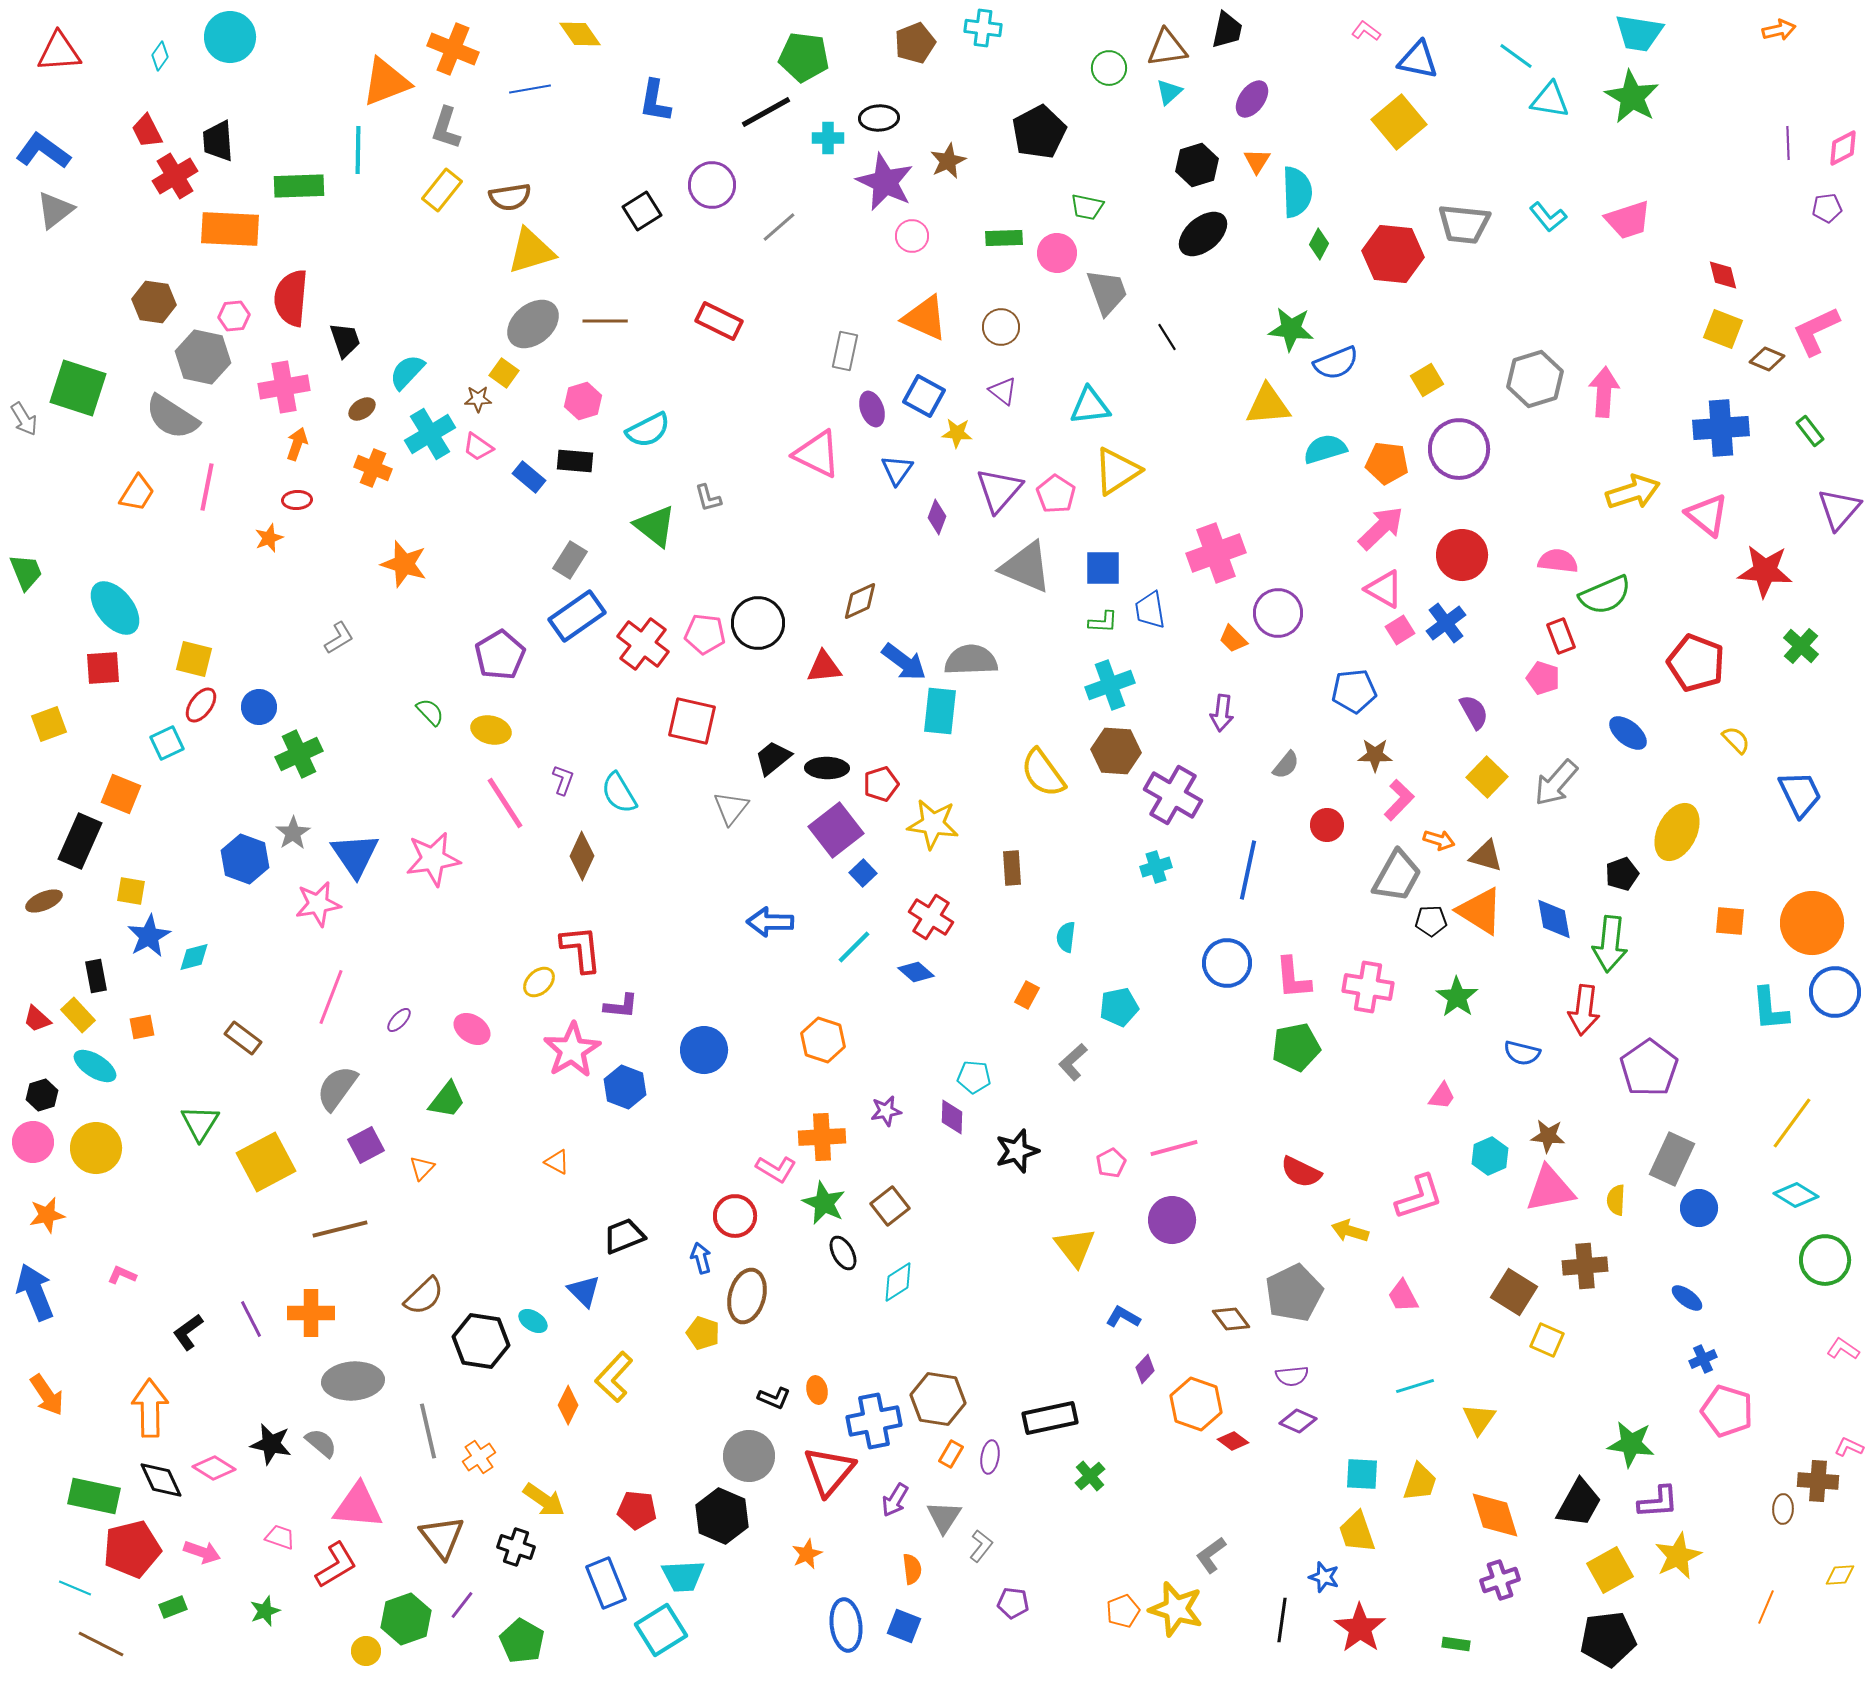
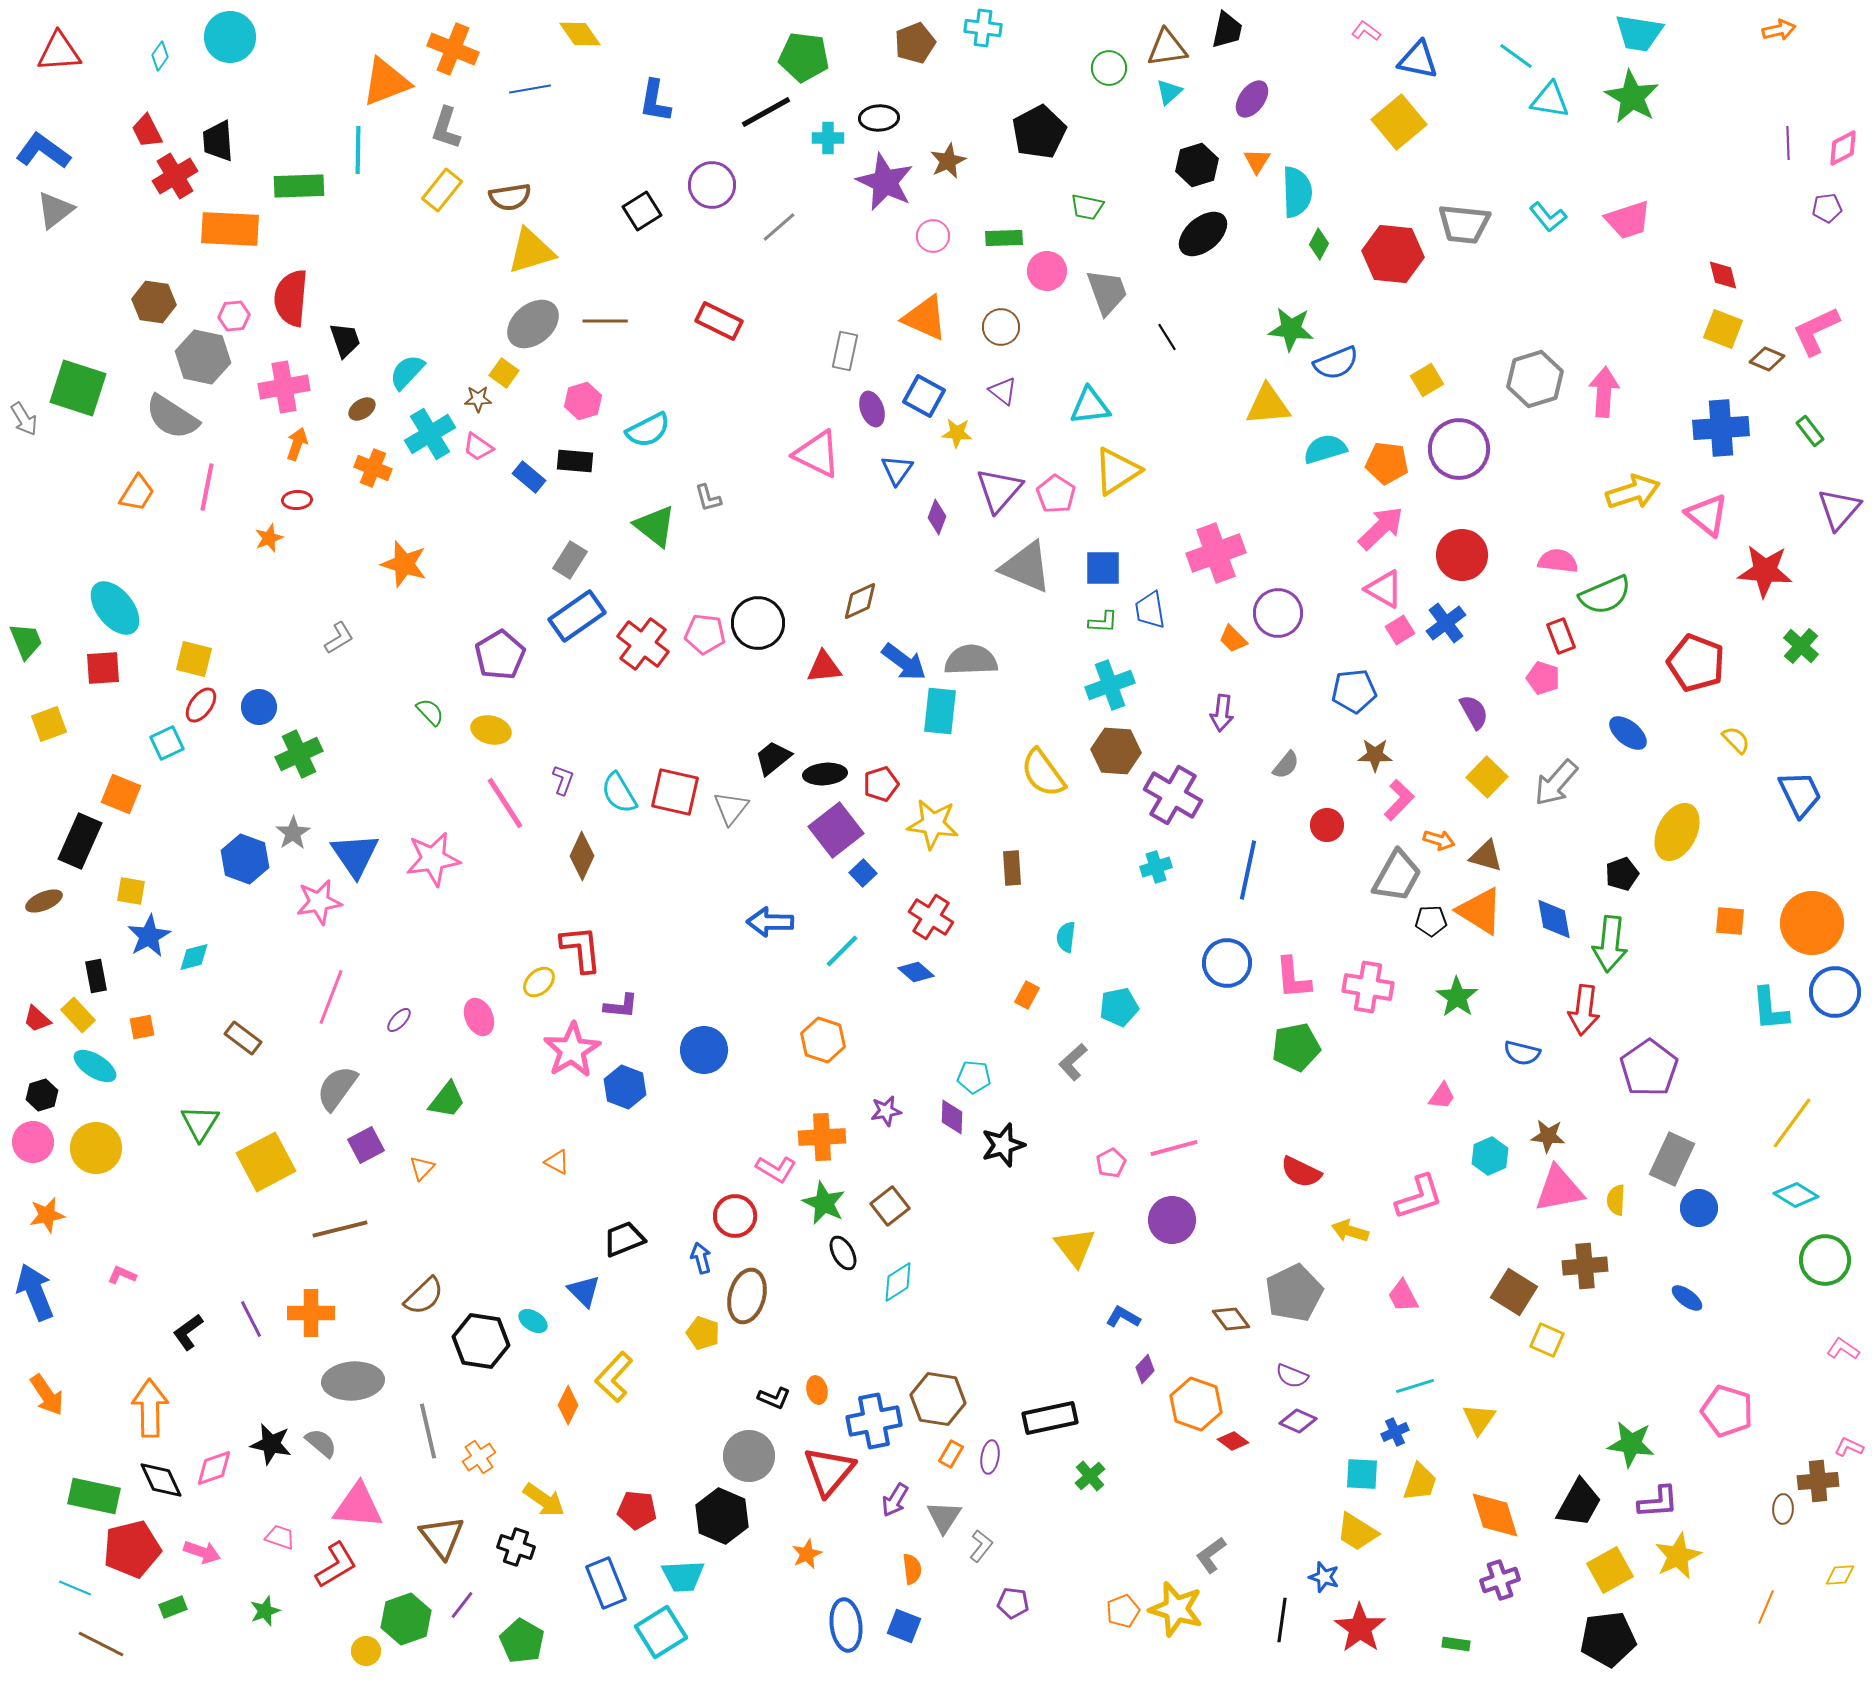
pink circle at (912, 236): moved 21 px right
pink circle at (1057, 253): moved 10 px left, 18 px down
green trapezoid at (26, 572): moved 69 px down
red square at (692, 721): moved 17 px left, 71 px down
black ellipse at (827, 768): moved 2 px left, 6 px down; rotated 6 degrees counterclockwise
pink star at (318, 904): moved 1 px right, 2 px up
cyan line at (854, 947): moved 12 px left, 4 px down
pink ellipse at (472, 1029): moved 7 px right, 12 px up; rotated 33 degrees clockwise
black star at (1017, 1151): moved 14 px left, 6 px up
pink triangle at (1550, 1189): moved 9 px right
black trapezoid at (624, 1236): moved 3 px down
blue cross at (1703, 1359): moved 308 px left, 73 px down
purple semicircle at (1292, 1376): rotated 28 degrees clockwise
pink diamond at (214, 1468): rotated 51 degrees counterclockwise
brown cross at (1818, 1481): rotated 9 degrees counterclockwise
yellow trapezoid at (1357, 1532): rotated 39 degrees counterclockwise
cyan square at (661, 1630): moved 2 px down
